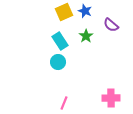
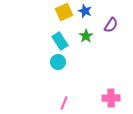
purple semicircle: rotated 98 degrees counterclockwise
